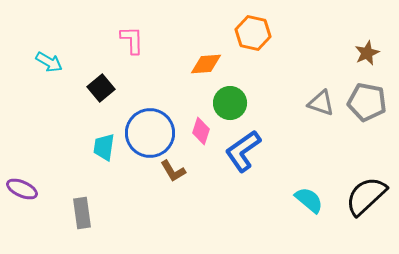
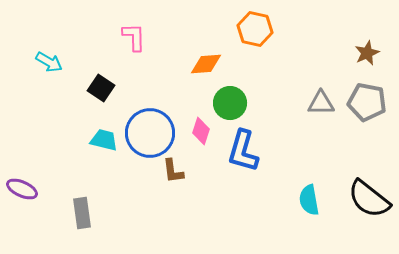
orange hexagon: moved 2 px right, 4 px up
pink L-shape: moved 2 px right, 3 px up
black square: rotated 16 degrees counterclockwise
gray triangle: rotated 20 degrees counterclockwise
cyan trapezoid: moved 7 px up; rotated 96 degrees clockwise
blue L-shape: rotated 39 degrees counterclockwise
brown L-shape: rotated 24 degrees clockwise
black semicircle: moved 3 px right, 3 px down; rotated 99 degrees counterclockwise
cyan semicircle: rotated 140 degrees counterclockwise
